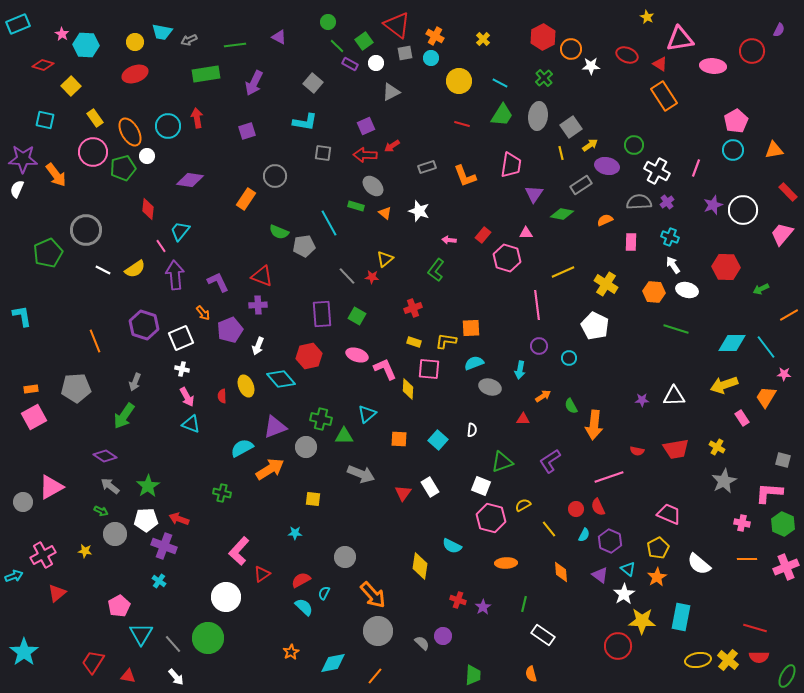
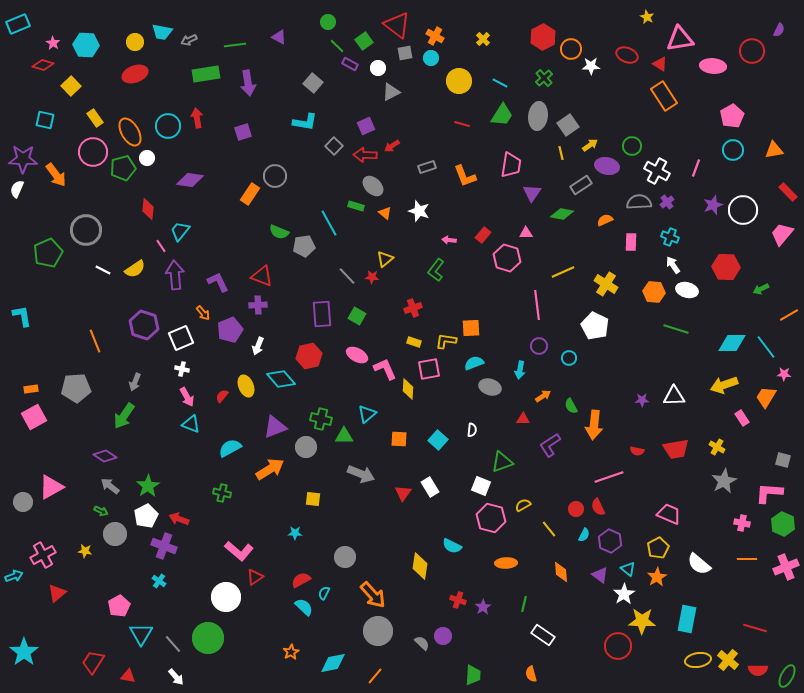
pink star at (62, 34): moved 9 px left, 9 px down
white circle at (376, 63): moved 2 px right, 5 px down
purple arrow at (254, 83): moved 6 px left; rotated 35 degrees counterclockwise
pink pentagon at (736, 121): moved 4 px left, 5 px up
gray square at (571, 127): moved 3 px left, 2 px up
purple square at (247, 131): moved 4 px left, 1 px down
green circle at (634, 145): moved 2 px left, 1 px down
gray square at (323, 153): moved 11 px right, 7 px up; rotated 36 degrees clockwise
white circle at (147, 156): moved 2 px down
purple triangle at (534, 194): moved 2 px left, 1 px up
orange rectangle at (246, 199): moved 4 px right, 5 px up
pink ellipse at (357, 355): rotated 10 degrees clockwise
pink square at (429, 369): rotated 15 degrees counterclockwise
red semicircle at (222, 396): rotated 40 degrees clockwise
cyan semicircle at (242, 448): moved 12 px left
purple L-shape at (550, 461): moved 16 px up
white pentagon at (146, 520): moved 4 px up; rotated 25 degrees counterclockwise
pink L-shape at (239, 551): rotated 92 degrees counterclockwise
red triangle at (262, 574): moved 7 px left, 3 px down
cyan rectangle at (681, 617): moved 6 px right, 2 px down
red semicircle at (759, 657): moved 1 px left, 13 px down
